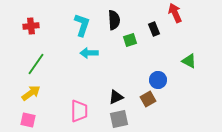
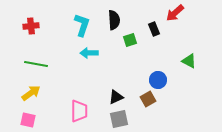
red arrow: rotated 108 degrees counterclockwise
green line: rotated 65 degrees clockwise
